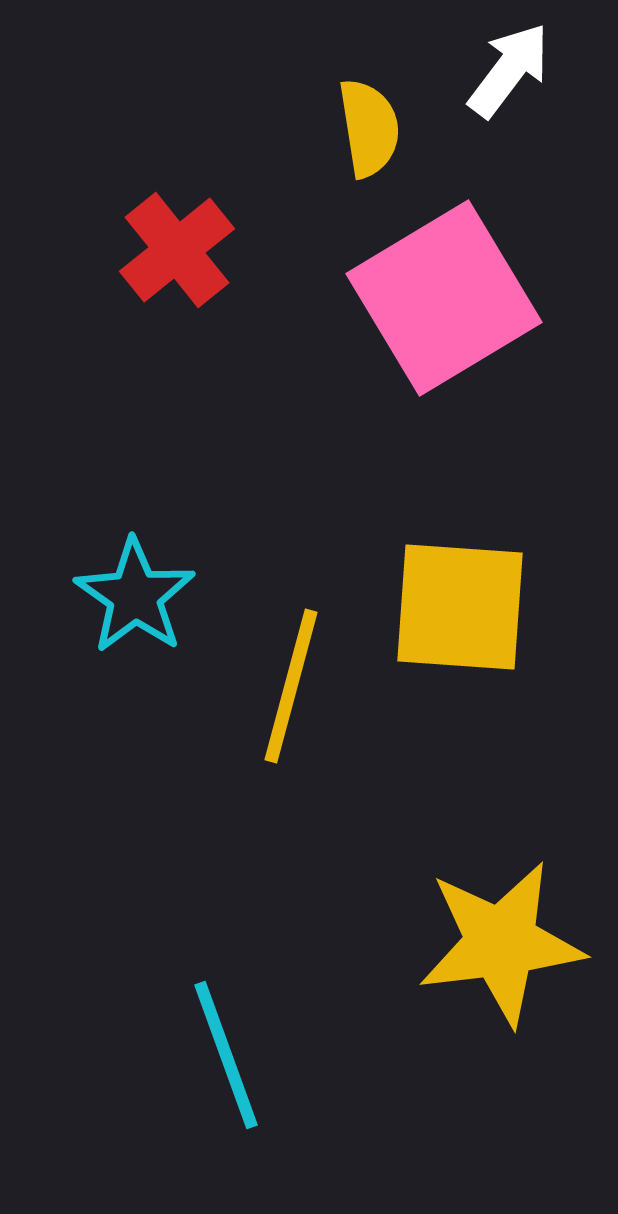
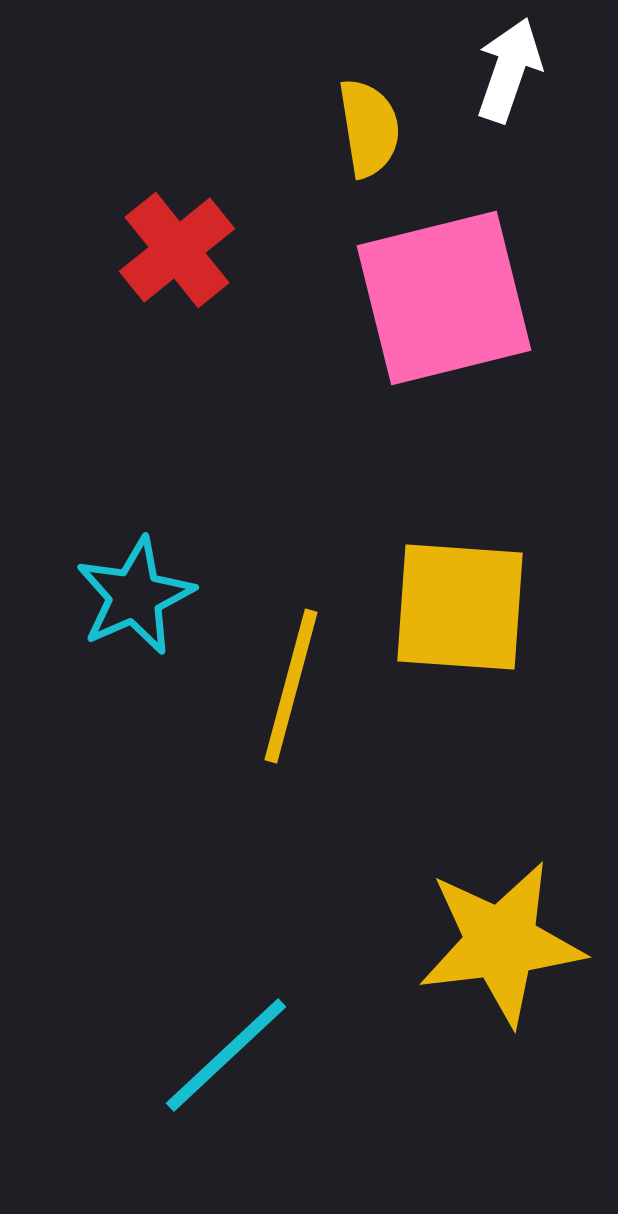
white arrow: rotated 18 degrees counterclockwise
pink square: rotated 17 degrees clockwise
cyan star: rotated 13 degrees clockwise
cyan line: rotated 67 degrees clockwise
